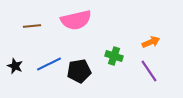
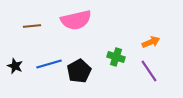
green cross: moved 2 px right, 1 px down
blue line: rotated 10 degrees clockwise
black pentagon: rotated 20 degrees counterclockwise
